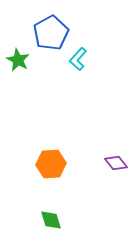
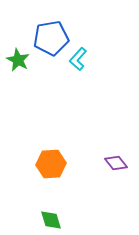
blue pentagon: moved 5 px down; rotated 20 degrees clockwise
